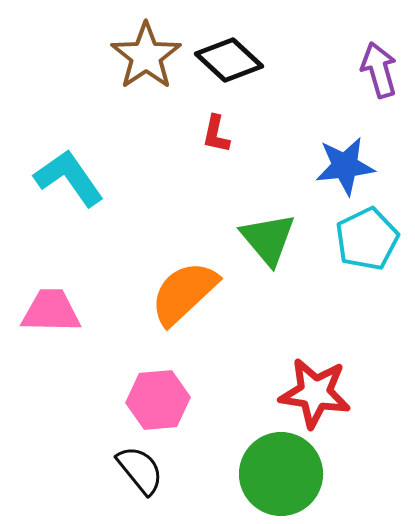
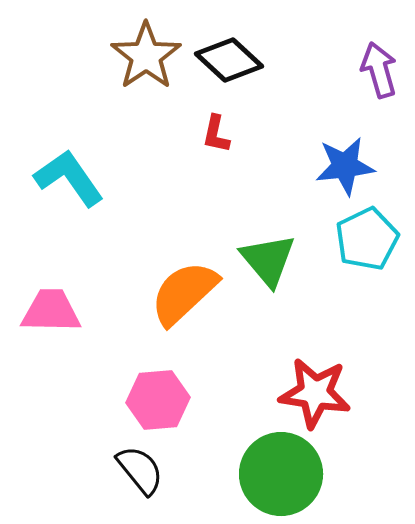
green triangle: moved 21 px down
